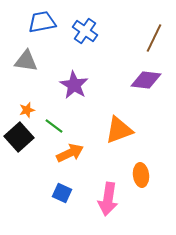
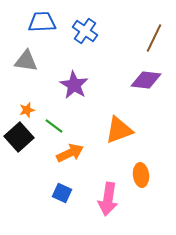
blue trapezoid: rotated 8 degrees clockwise
